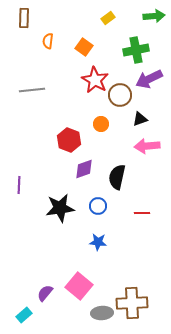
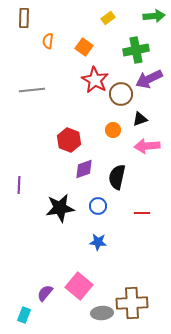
brown circle: moved 1 px right, 1 px up
orange circle: moved 12 px right, 6 px down
cyan rectangle: rotated 28 degrees counterclockwise
